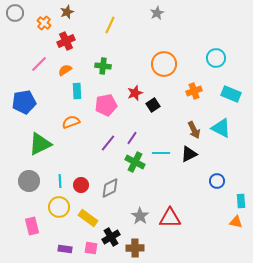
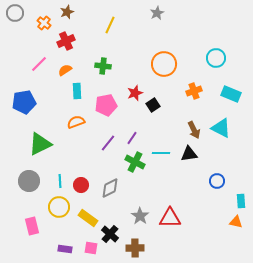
orange semicircle at (71, 122): moved 5 px right
black triangle at (189, 154): rotated 18 degrees clockwise
black cross at (111, 237): moved 1 px left, 3 px up; rotated 18 degrees counterclockwise
